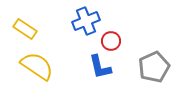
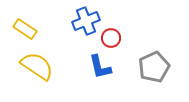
red circle: moved 3 px up
